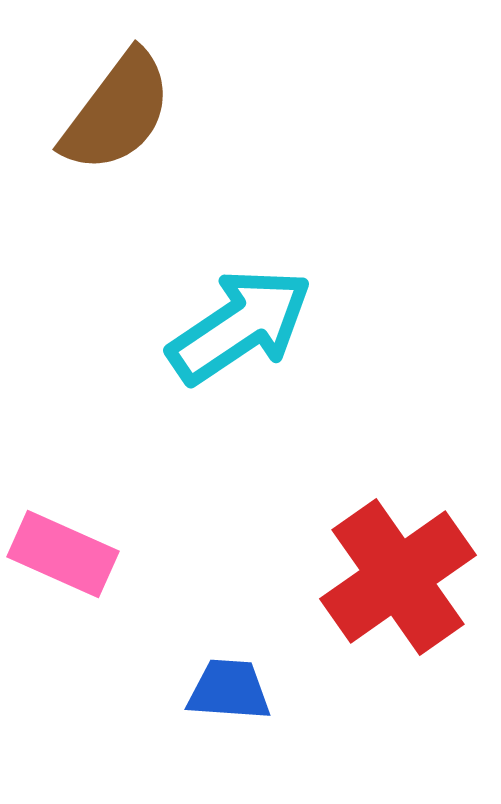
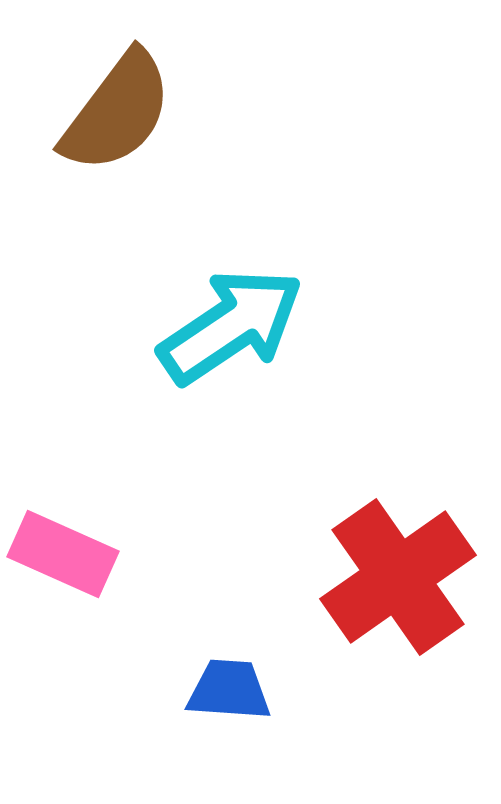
cyan arrow: moved 9 px left
